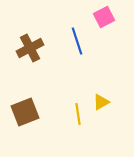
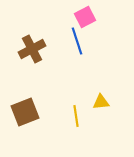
pink square: moved 19 px left
brown cross: moved 2 px right, 1 px down
yellow triangle: rotated 24 degrees clockwise
yellow line: moved 2 px left, 2 px down
